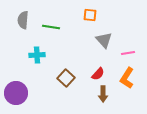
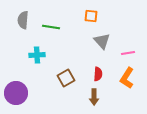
orange square: moved 1 px right, 1 px down
gray triangle: moved 2 px left, 1 px down
red semicircle: rotated 40 degrees counterclockwise
brown square: rotated 18 degrees clockwise
brown arrow: moved 9 px left, 3 px down
